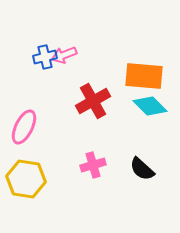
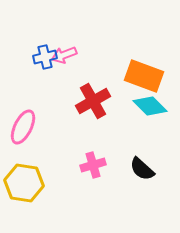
orange rectangle: rotated 15 degrees clockwise
pink ellipse: moved 1 px left
yellow hexagon: moved 2 px left, 4 px down
